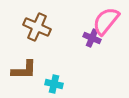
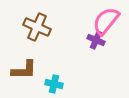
purple cross: moved 4 px right, 2 px down
